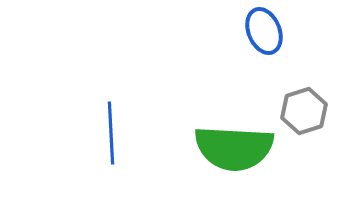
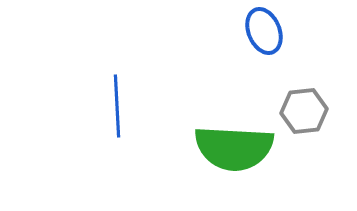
gray hexagon: rotated 12 degrees clockwise
blue line: moved 6 px right, 27 px up
